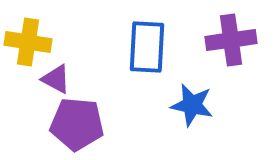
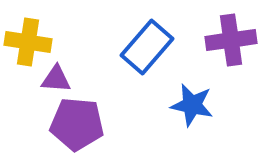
blue rectangle: rotated 38 degrees clockwise
purple triangle: rotated 24 degrees counterclockwise
